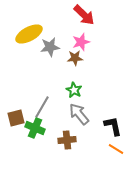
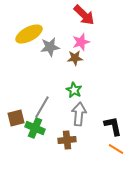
gray arrow: rotated 45 degrees clockwise
